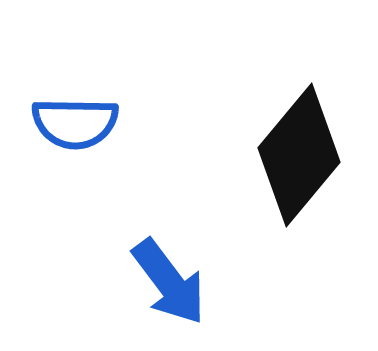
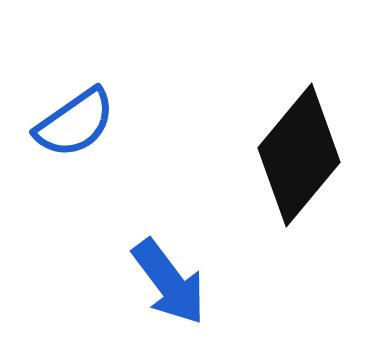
blue semicircle: rotated 36 degrees counterclockwise
